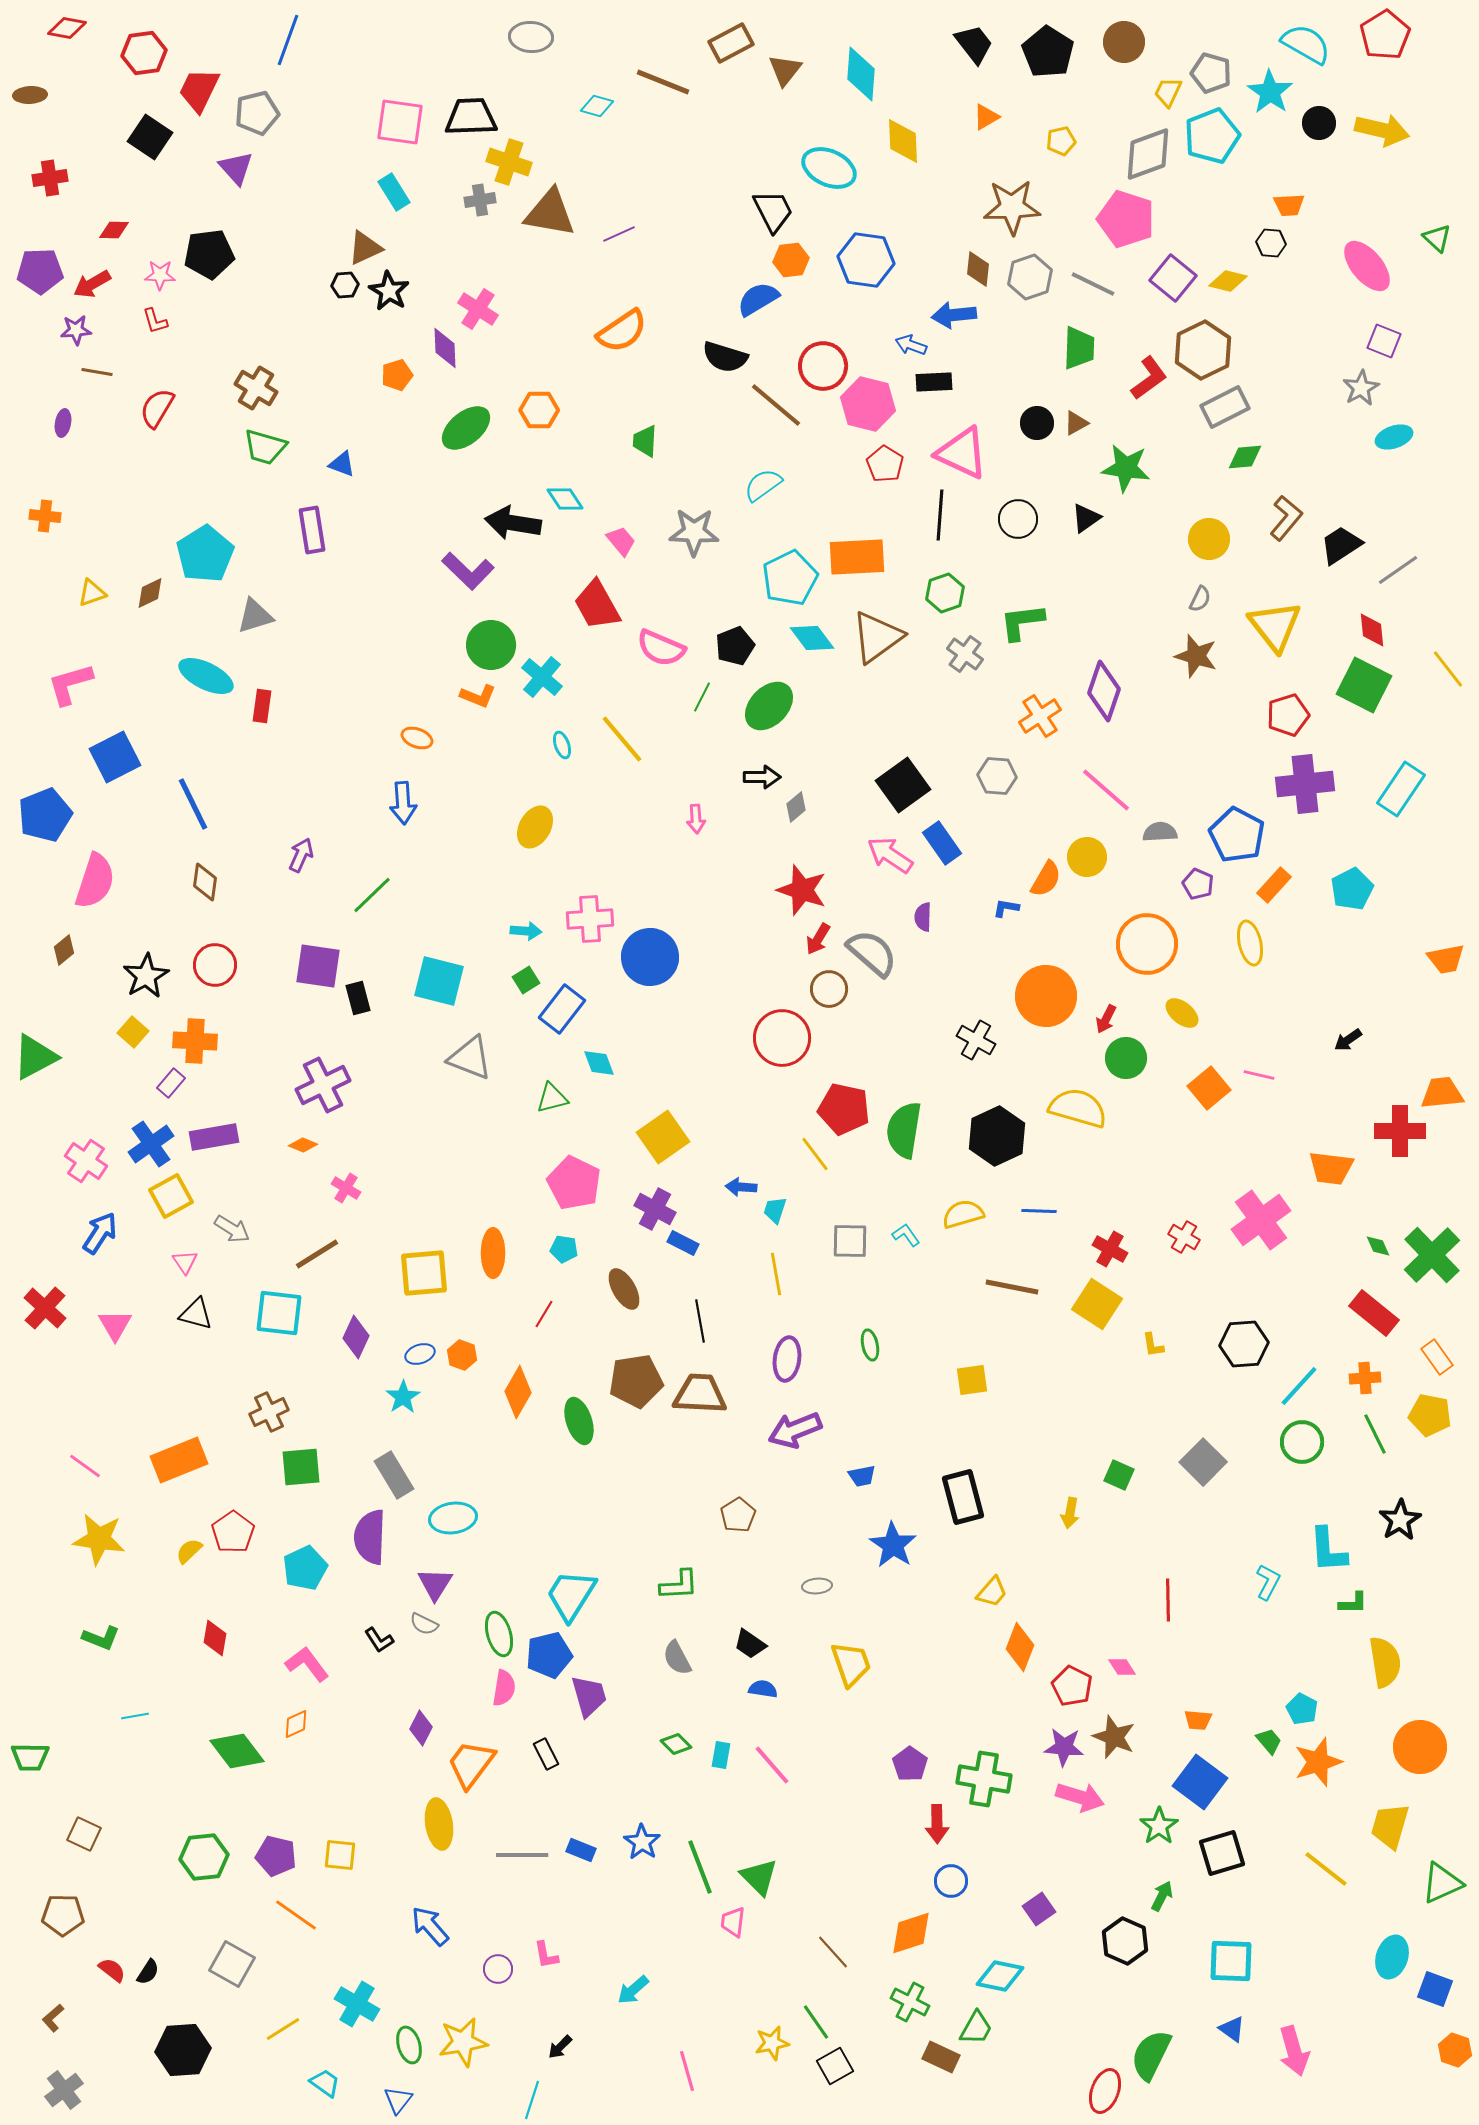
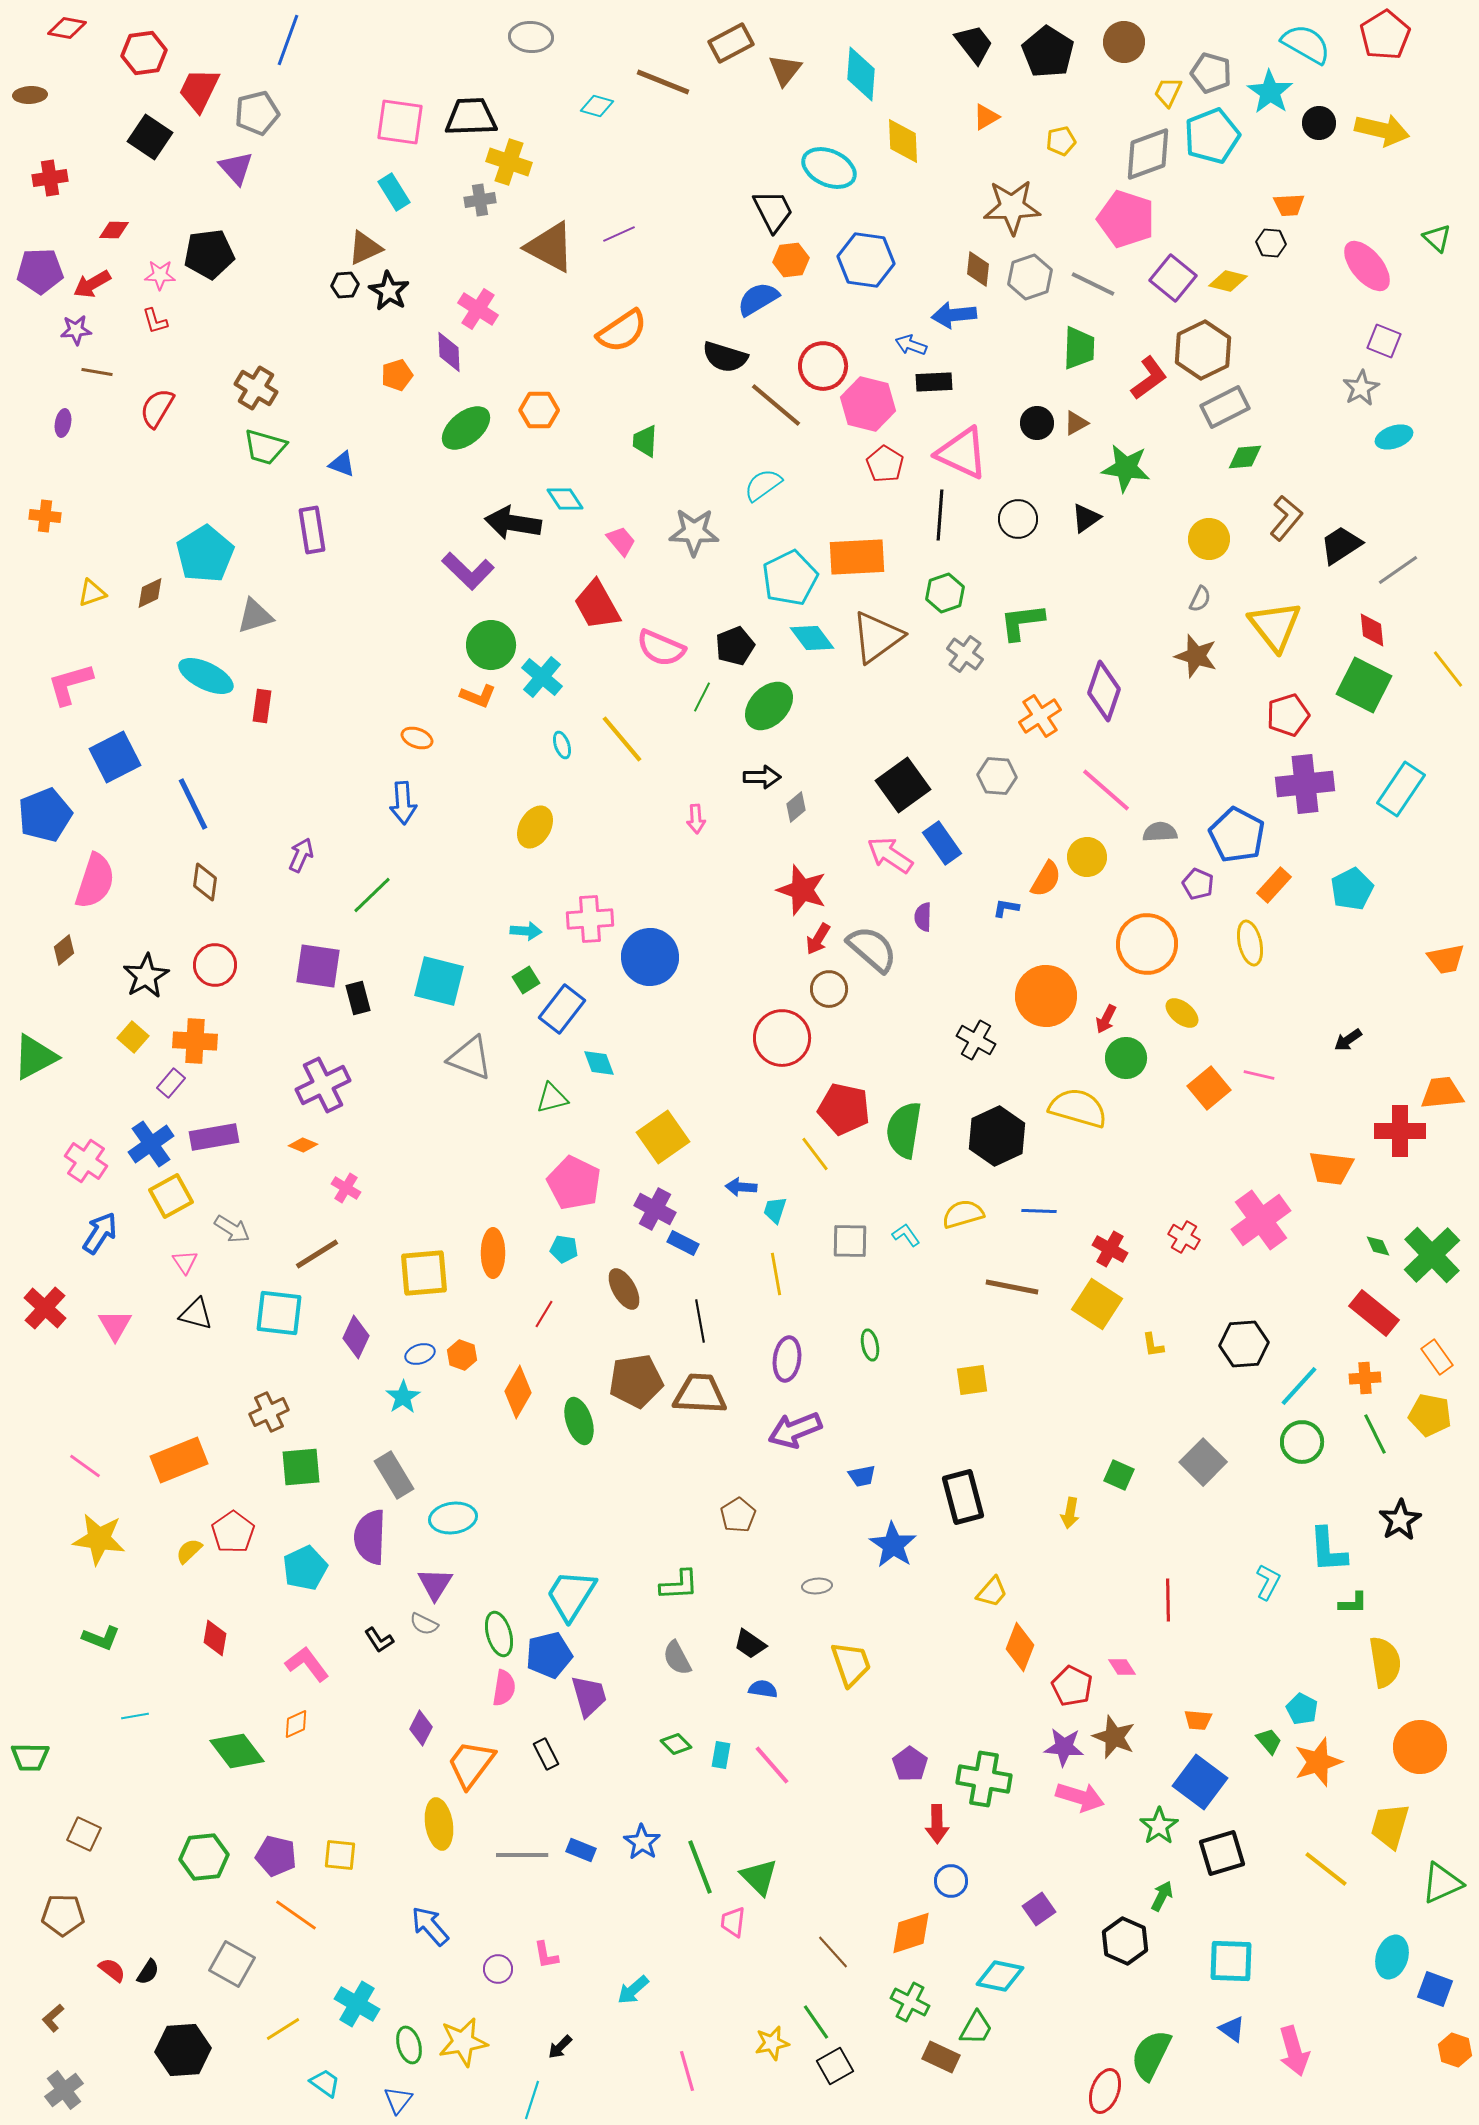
brown triangle at (550, 213): moved 34 px down; rotated 18 degrees clockwise
purple diamond at (445, 348): moved 4 px right, 4 px down
gray semicircle at (872, 953): moved 4 px up
yellow square at (133, 1032): moved 5 px down
